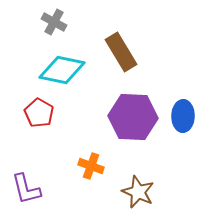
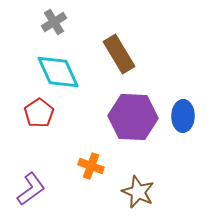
gray cross: rotated 30 degrees clockwise
brown rectangle: moved 2 px left, 2 px down
cyan diamond: moved 4 px left, 2 px down; rotated 54 degrees clockwise
red pentagon: rotated 8 degrees clockwise
purple L-shape: moved 5 px right; rotated 112 degrees counterclockwise
